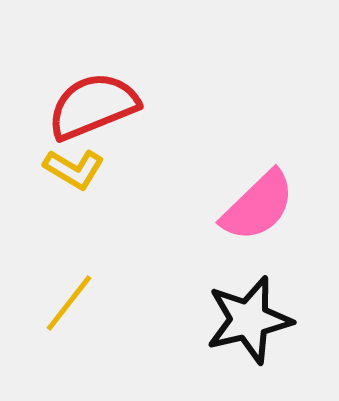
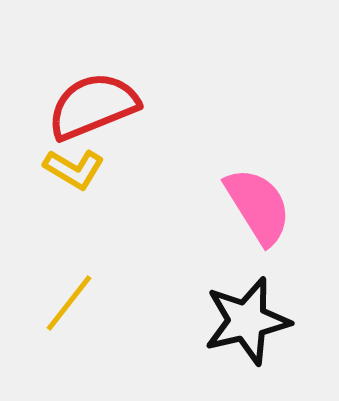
pink semicircle: rotated 78 degrees counterclockwise
black star: moved 2 px left, 1 px down
